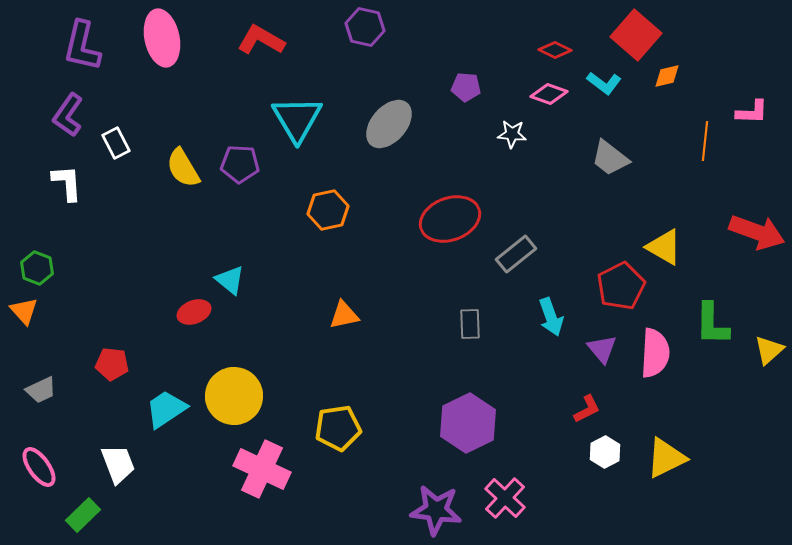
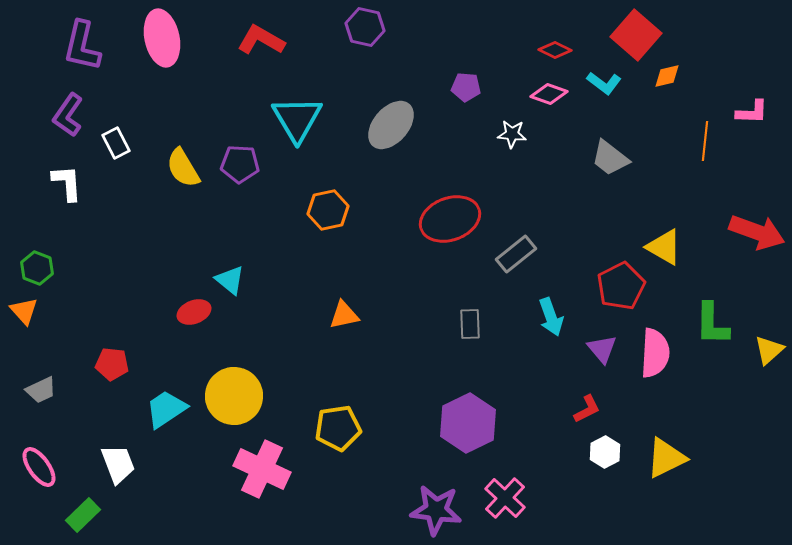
gray ellipse at (389, 124): moved 2 px right, 1 px down
